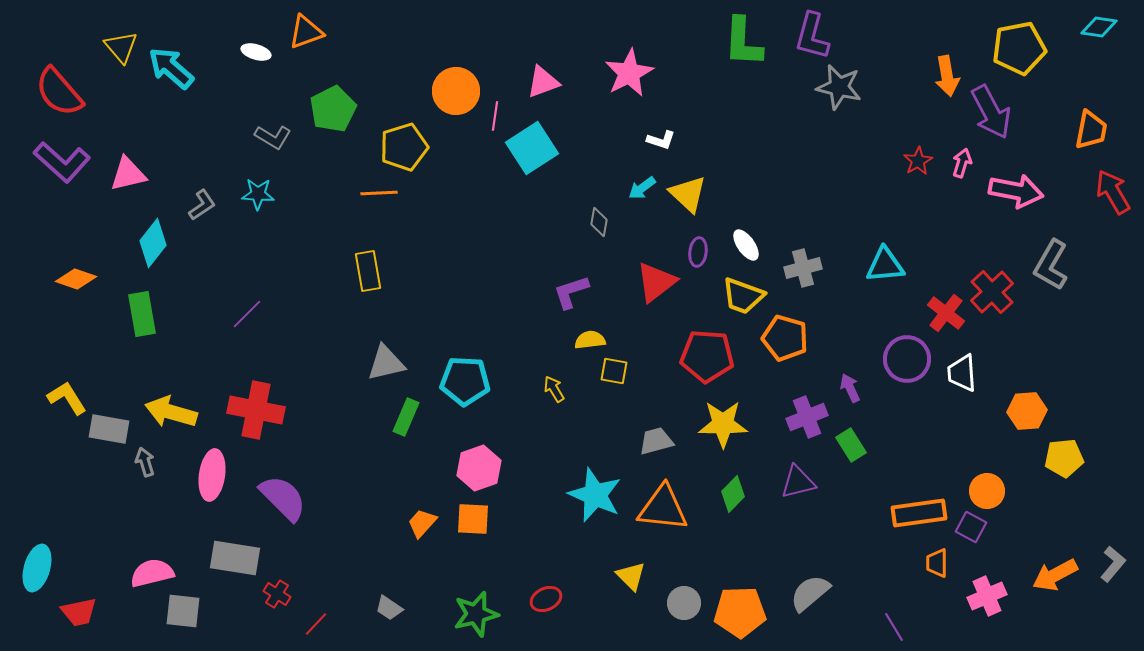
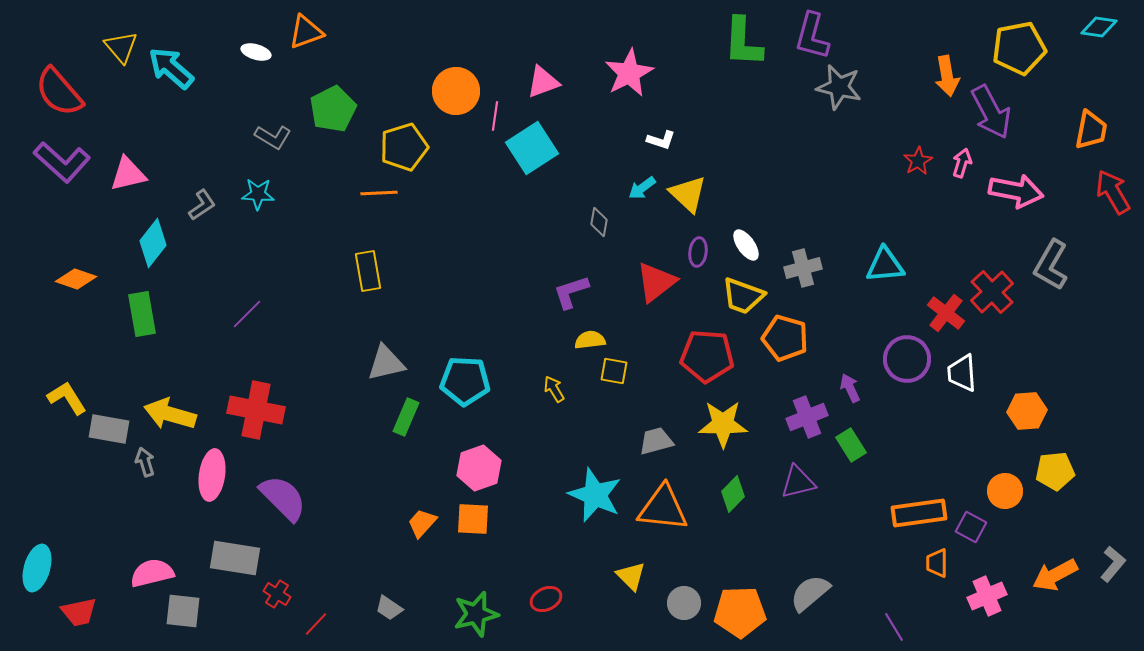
yellow arrow at (171, 412): moved 1 px left, 2 px down
yellow pentagon at (1064, 458): moved 9 px left, 13 px down
orange circle at (987, 491): moved 18 px right
